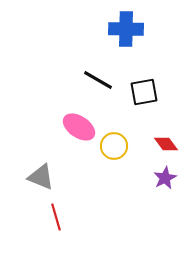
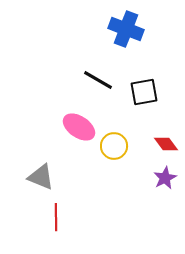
blue cross: rotated 20 degrees clockwise
red line: rotated 16 degrees clockwise
